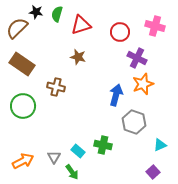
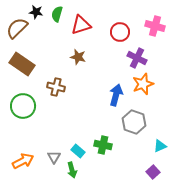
cyan triangle: moved 1 px down
green arrow: moved 2 px up; rotated 21 degrees clockwise
